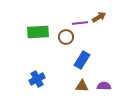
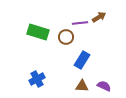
green rectangle: rotated 20 degrees clockwise
purple semicircle: rotated 24 degrees clockwise
